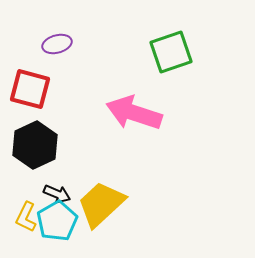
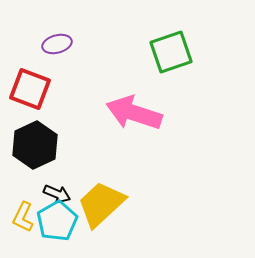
red square: rotated 6 degrees clockwise
yellow L-shape: moved 3 px left
